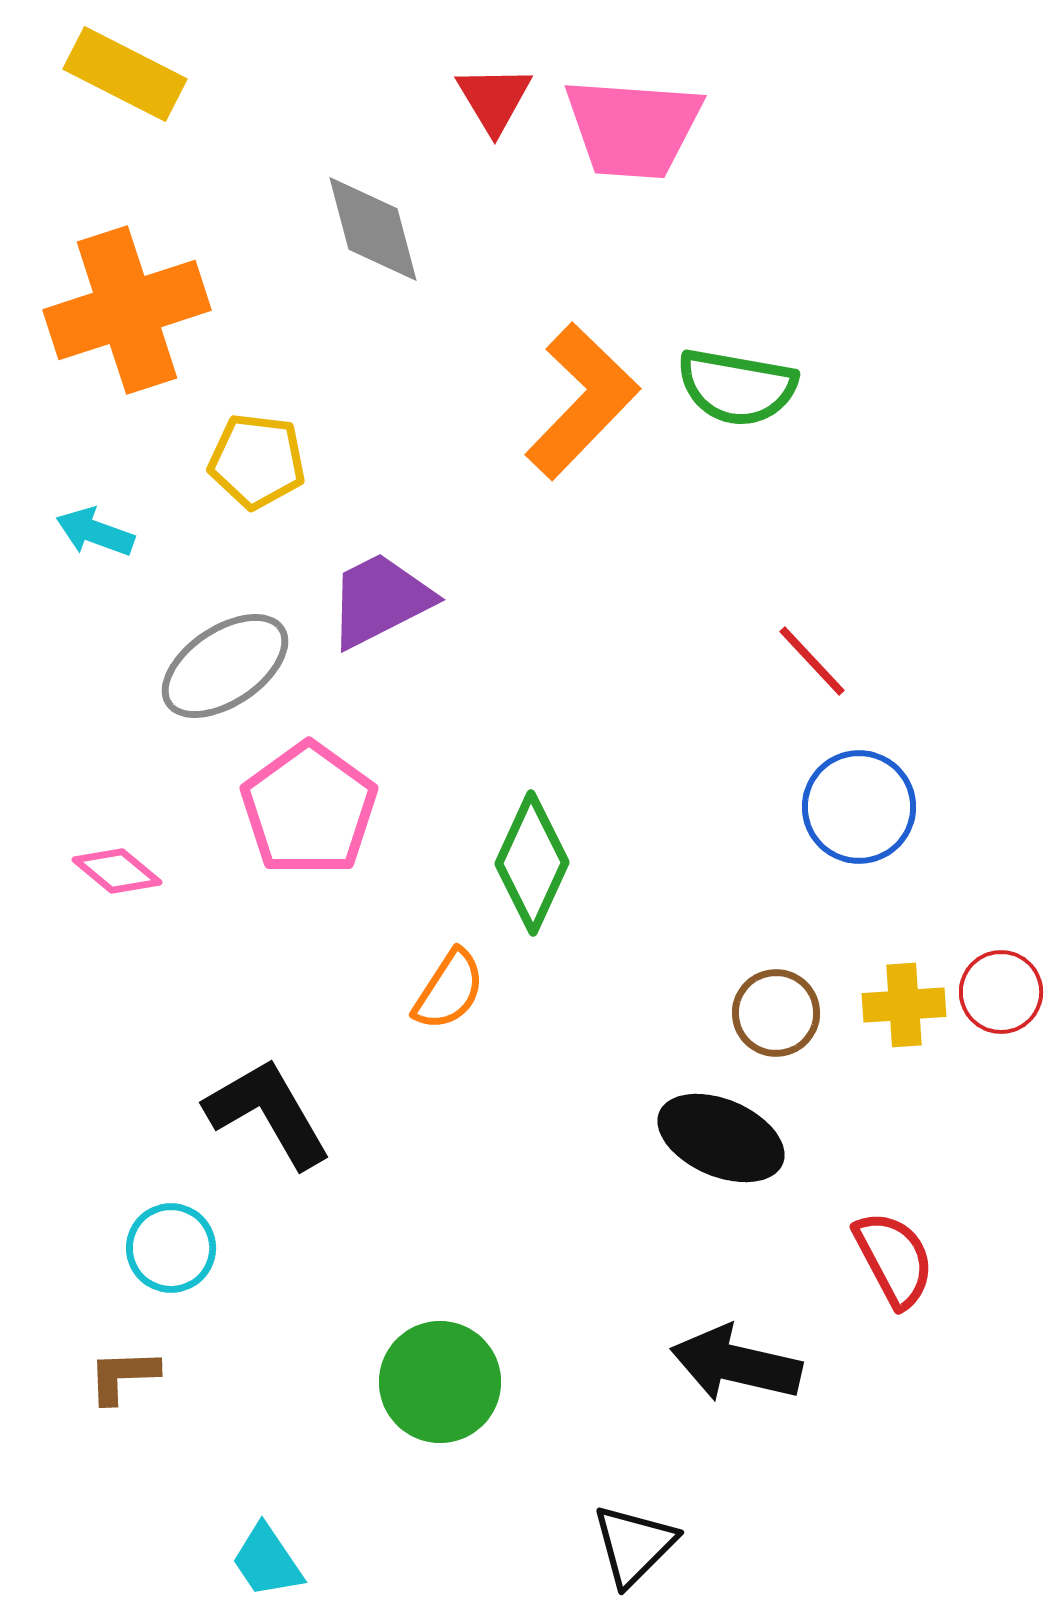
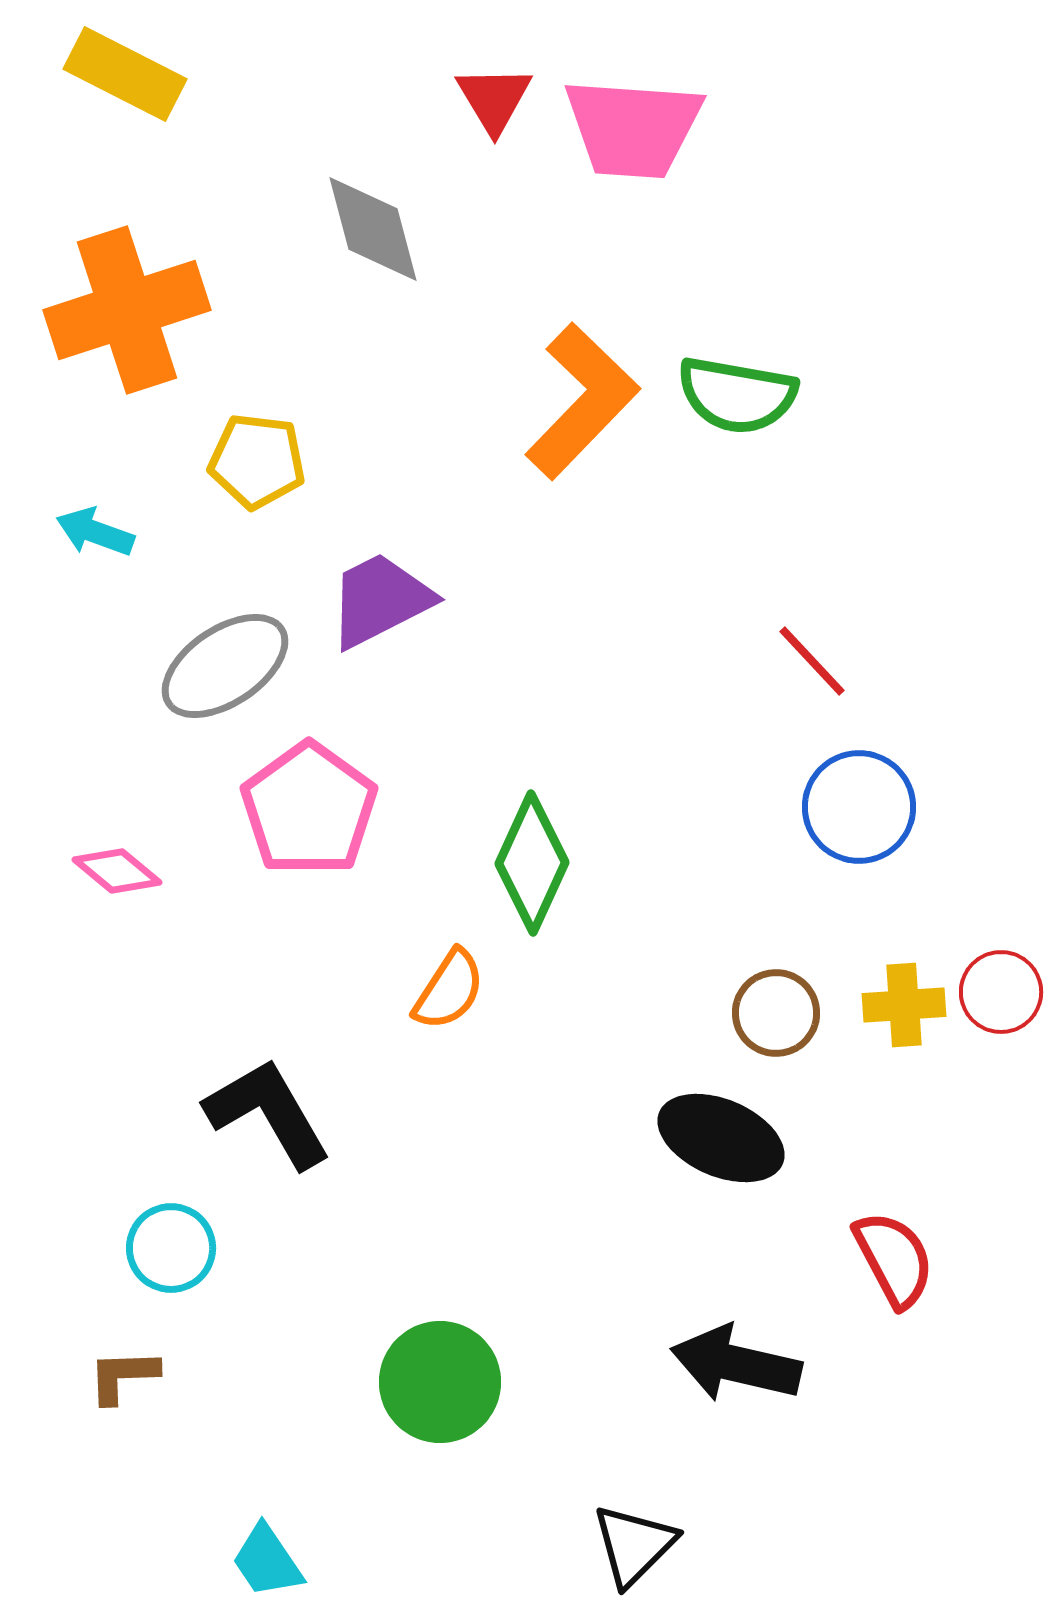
green semicircle: moved 8 px down
